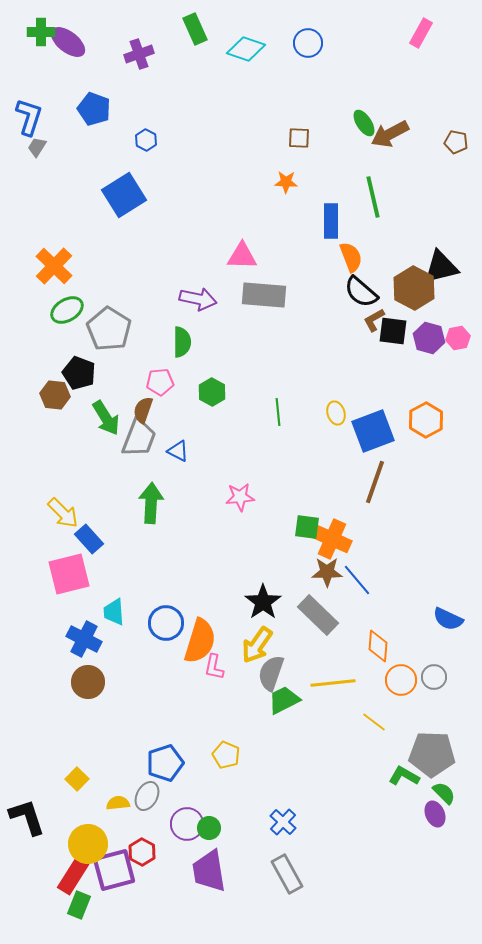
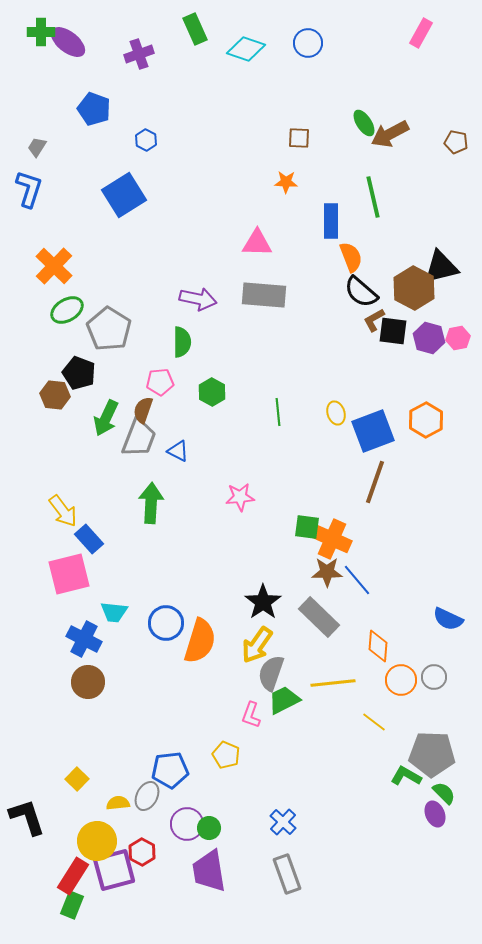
blue L-shape at (29, 117): moved 72 px down
pink triangle at (242, 256): moved 15 px right, 13 px up
green arrow at (106, 418): rotated 57 degrees clockwise
yellow arrow at (63, 513): moved 2 px up; rotated 8 degrees clockwise
cyan trapezoid at (114, 612): rotated 80 degrees counterclockwise
gray rectangle at (318, 615): moved 1 px right, 2 px down
pink L-shape at (214, 667): moved 37 px right, 48 px down; rotated 8 degrees clockwise
blue pentagon at (165, 763): moved 5 px right, 7 px down; rotated 12 degrees clockwise
green L-shape at (404, 776): moved 2 px right
yellow circle at (88, 844): moved 9 px right, 3 px up
gray rectangle at (287, 874): rotated 9 degrees clockwise
green rectangle at (79, 905): moved 7 px left
